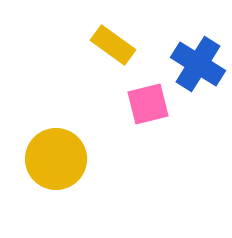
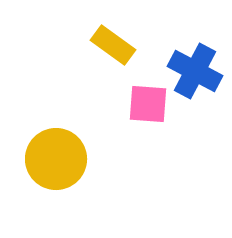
blue cross: moved 3 px left, 7 px down; rotated 4 degrees counterclockwise
pink square: rotated 18 degrees clockwise
